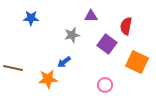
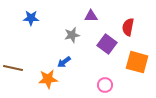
red semicircle: moved 2 px right, 1 px down
orange square: rotated 10 degrees counterclockwise
